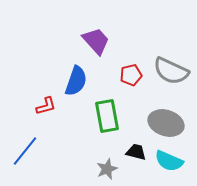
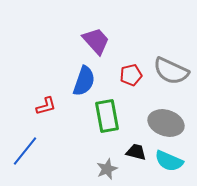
blue semicircle: moved 8 px right
